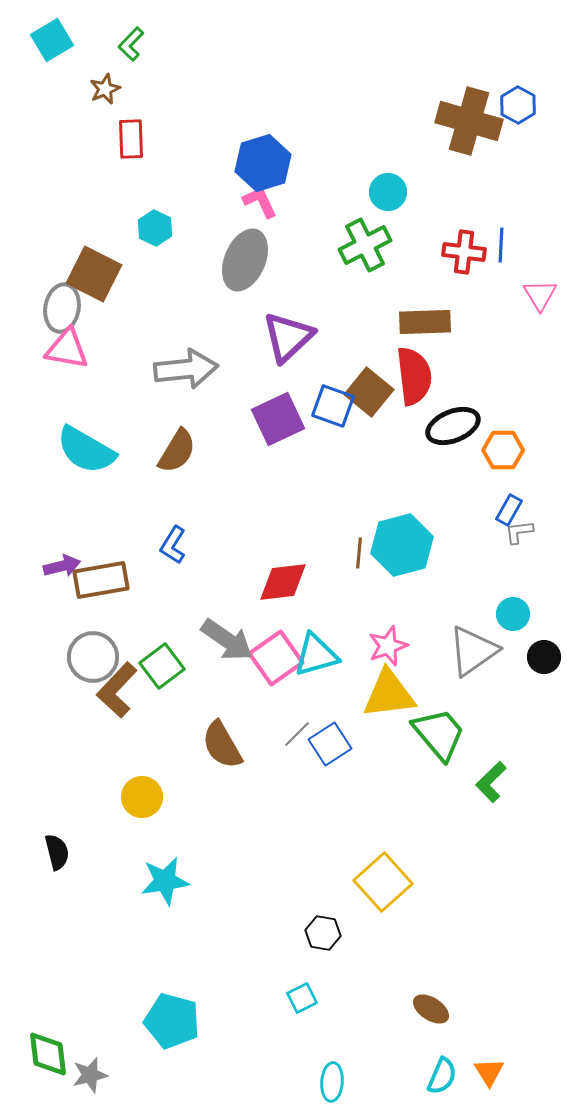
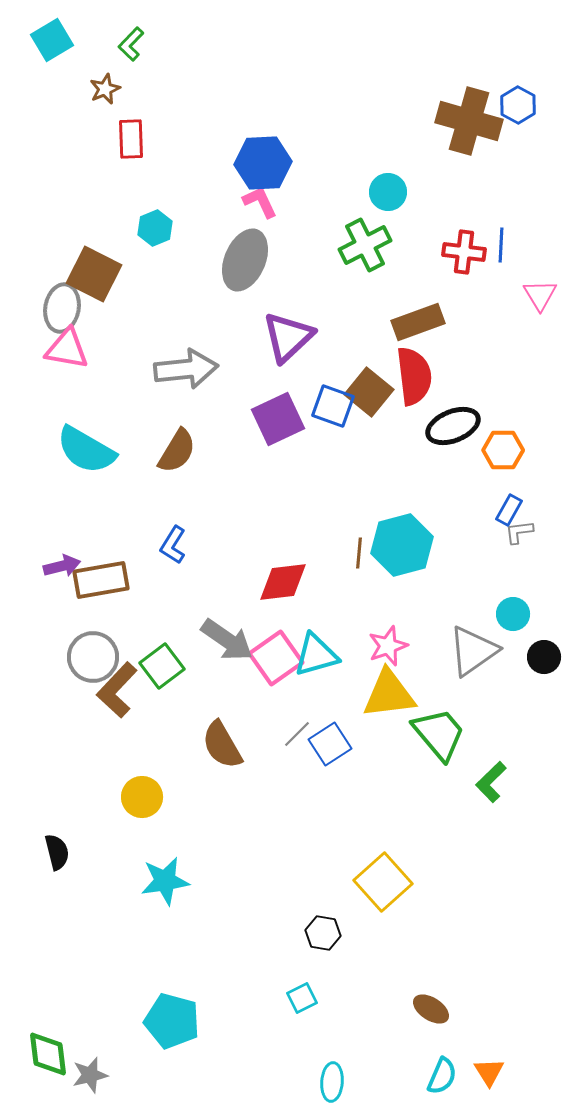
blue hexagon at (263, 163): rotated 14 degrees clockwise
cyan hexagon at (155, 228): rotated 12 degrees clockwise
brown rectangle at (425, 322): moved 7 px left; rotated 18 degrees counterclockwise
